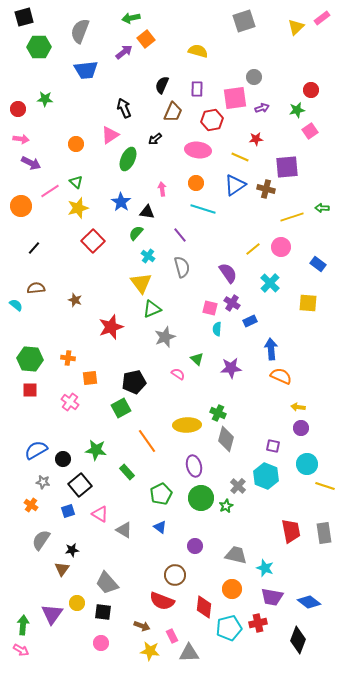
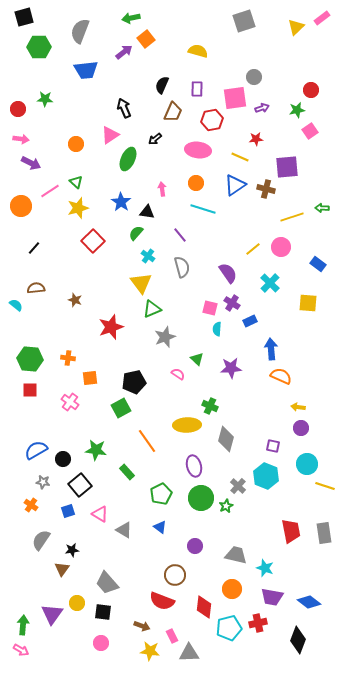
green cross at (218, 413): moved 8 px left, 7 px up
